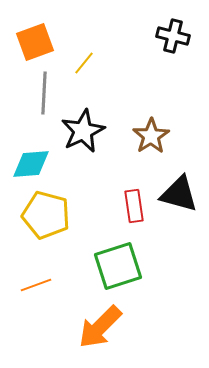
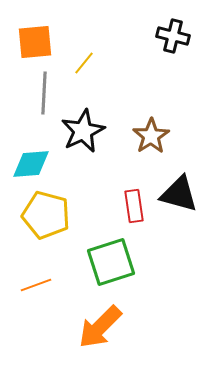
orange square: rotated 15 degrees clockwise
green square: moved 7 px left, 4 px up
